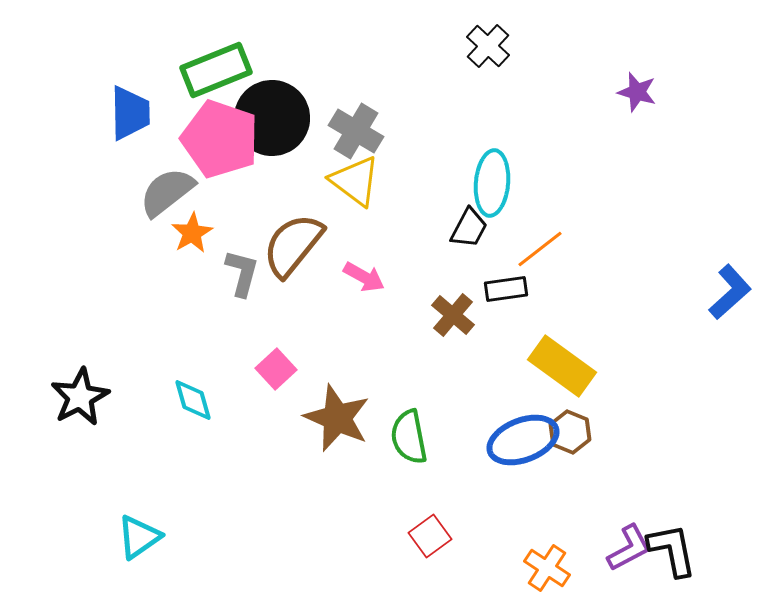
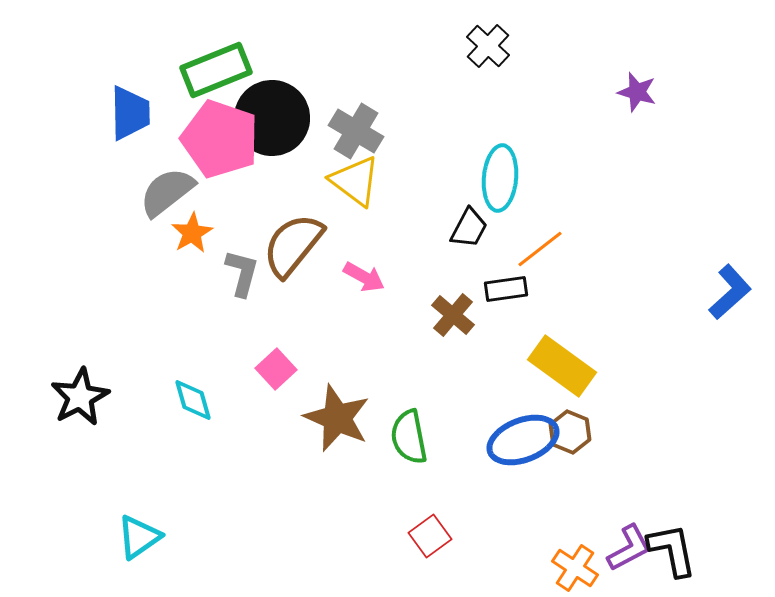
cyan ellipse: moved 8 px right, 5 px up
orange cross: moved 28 px right
